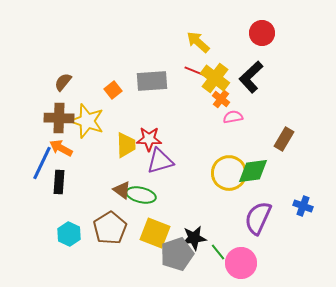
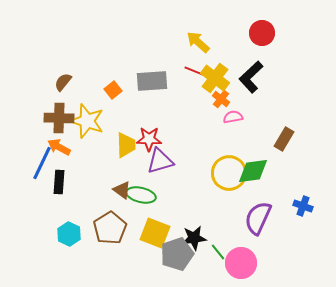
orange arrow: moved 2 px left, 1 px up
